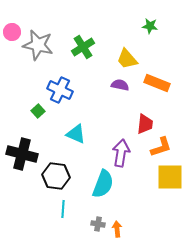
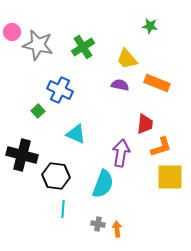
black cross: moved 1 px down
